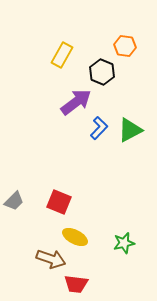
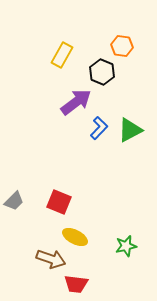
orange hexagon: moved 3 px left
green star: moved 2 px right, 3 px down
